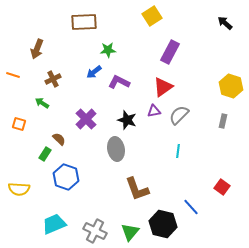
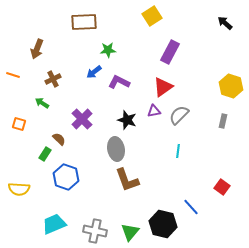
purple cross: moved 4 px left
brown L-shape: moved 10 px left, 9 px up
gray cross: rotated 15 degrees counterclockwise
